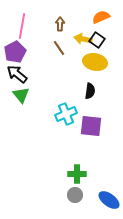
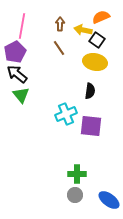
yellow arrow: moved 9 px up
